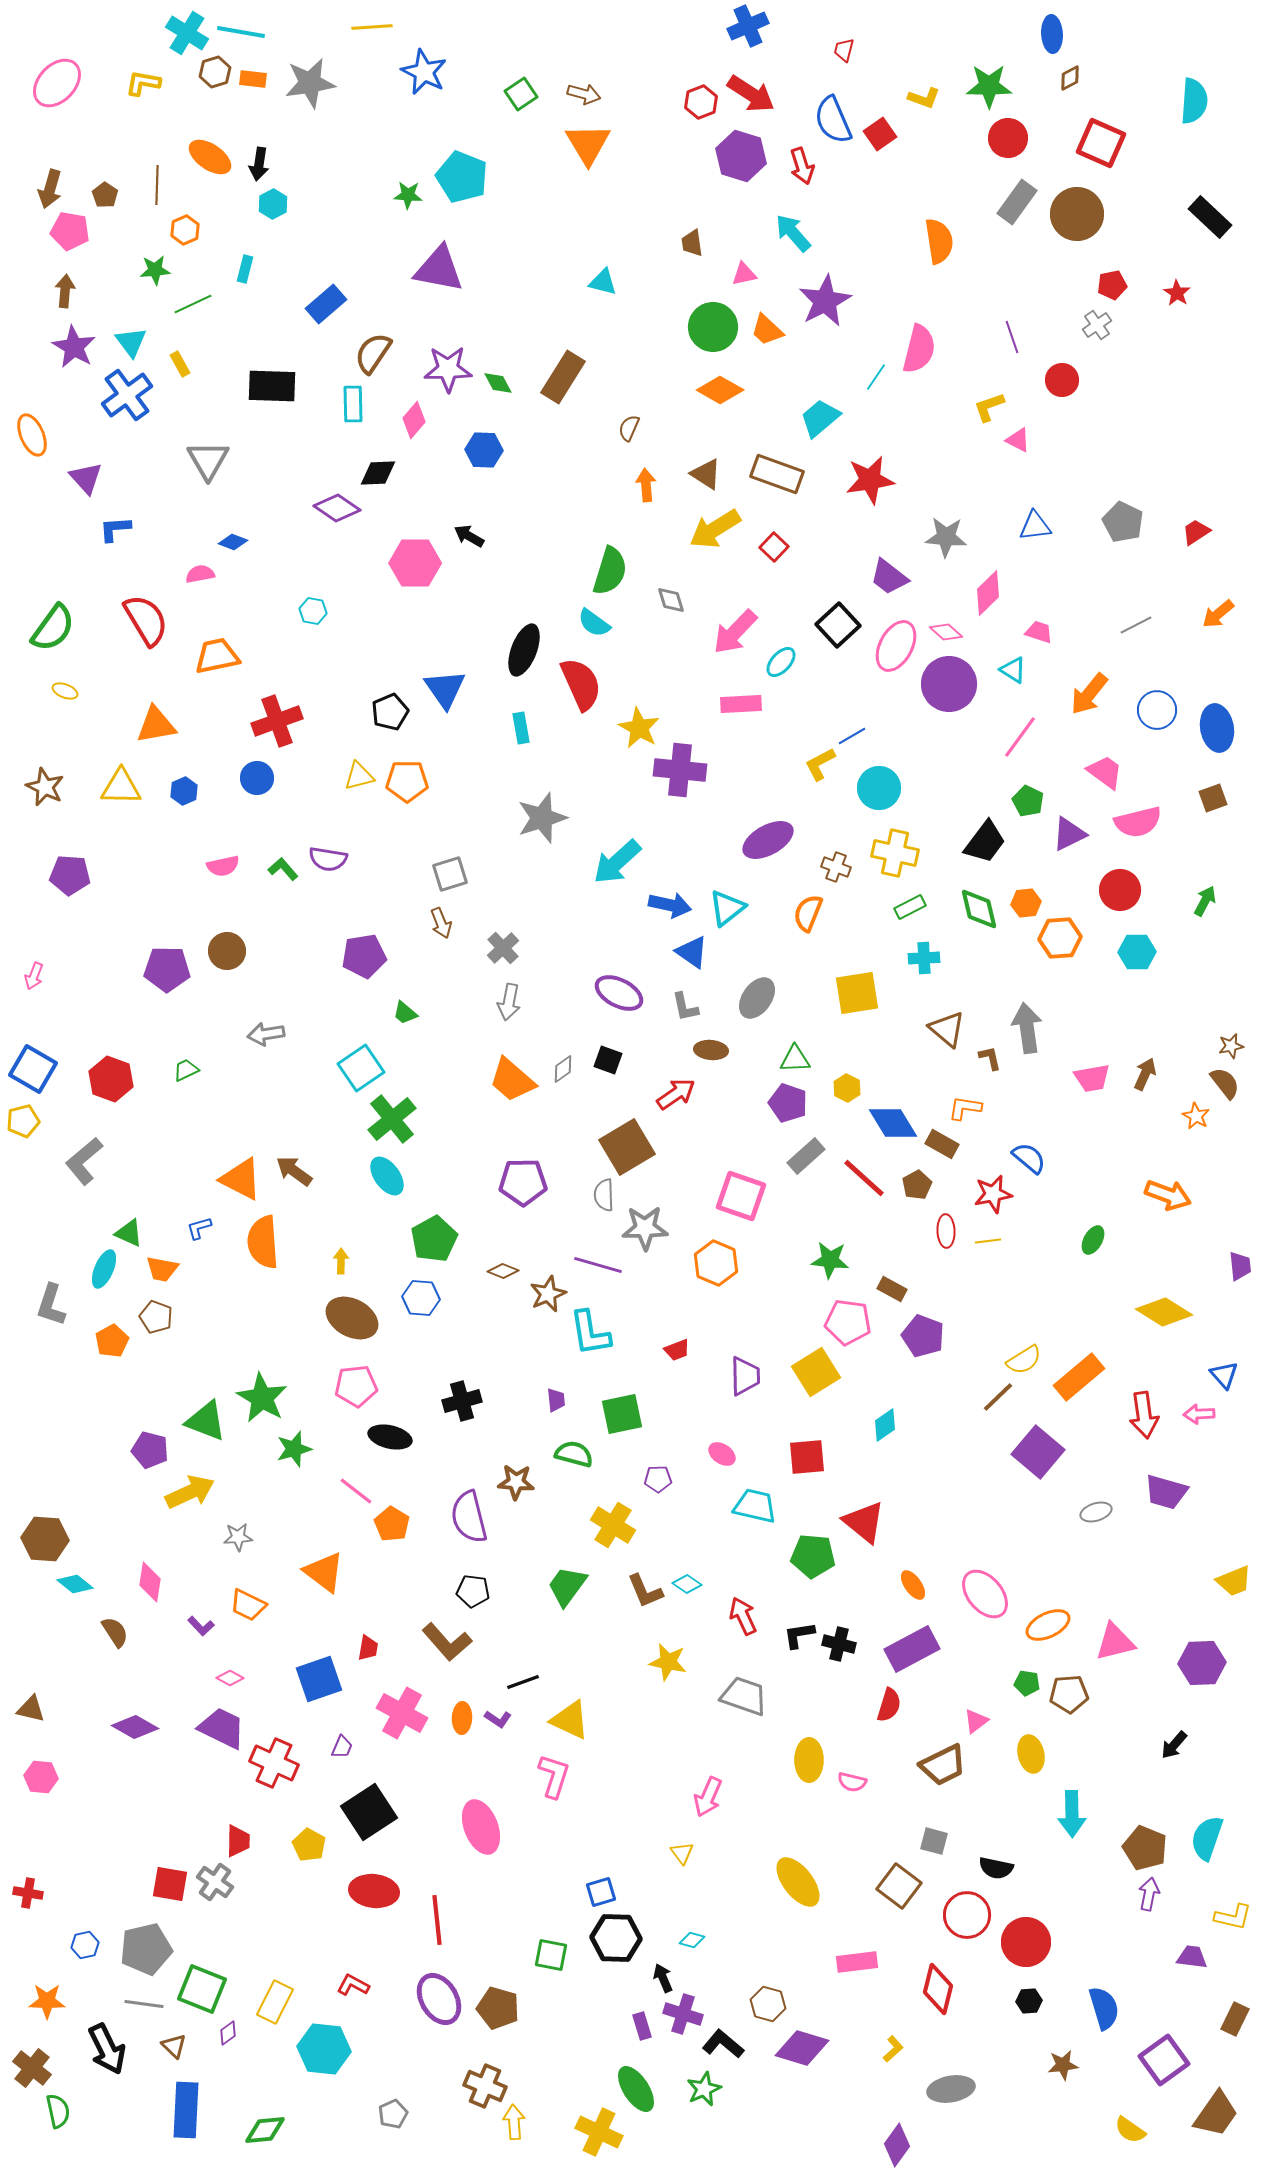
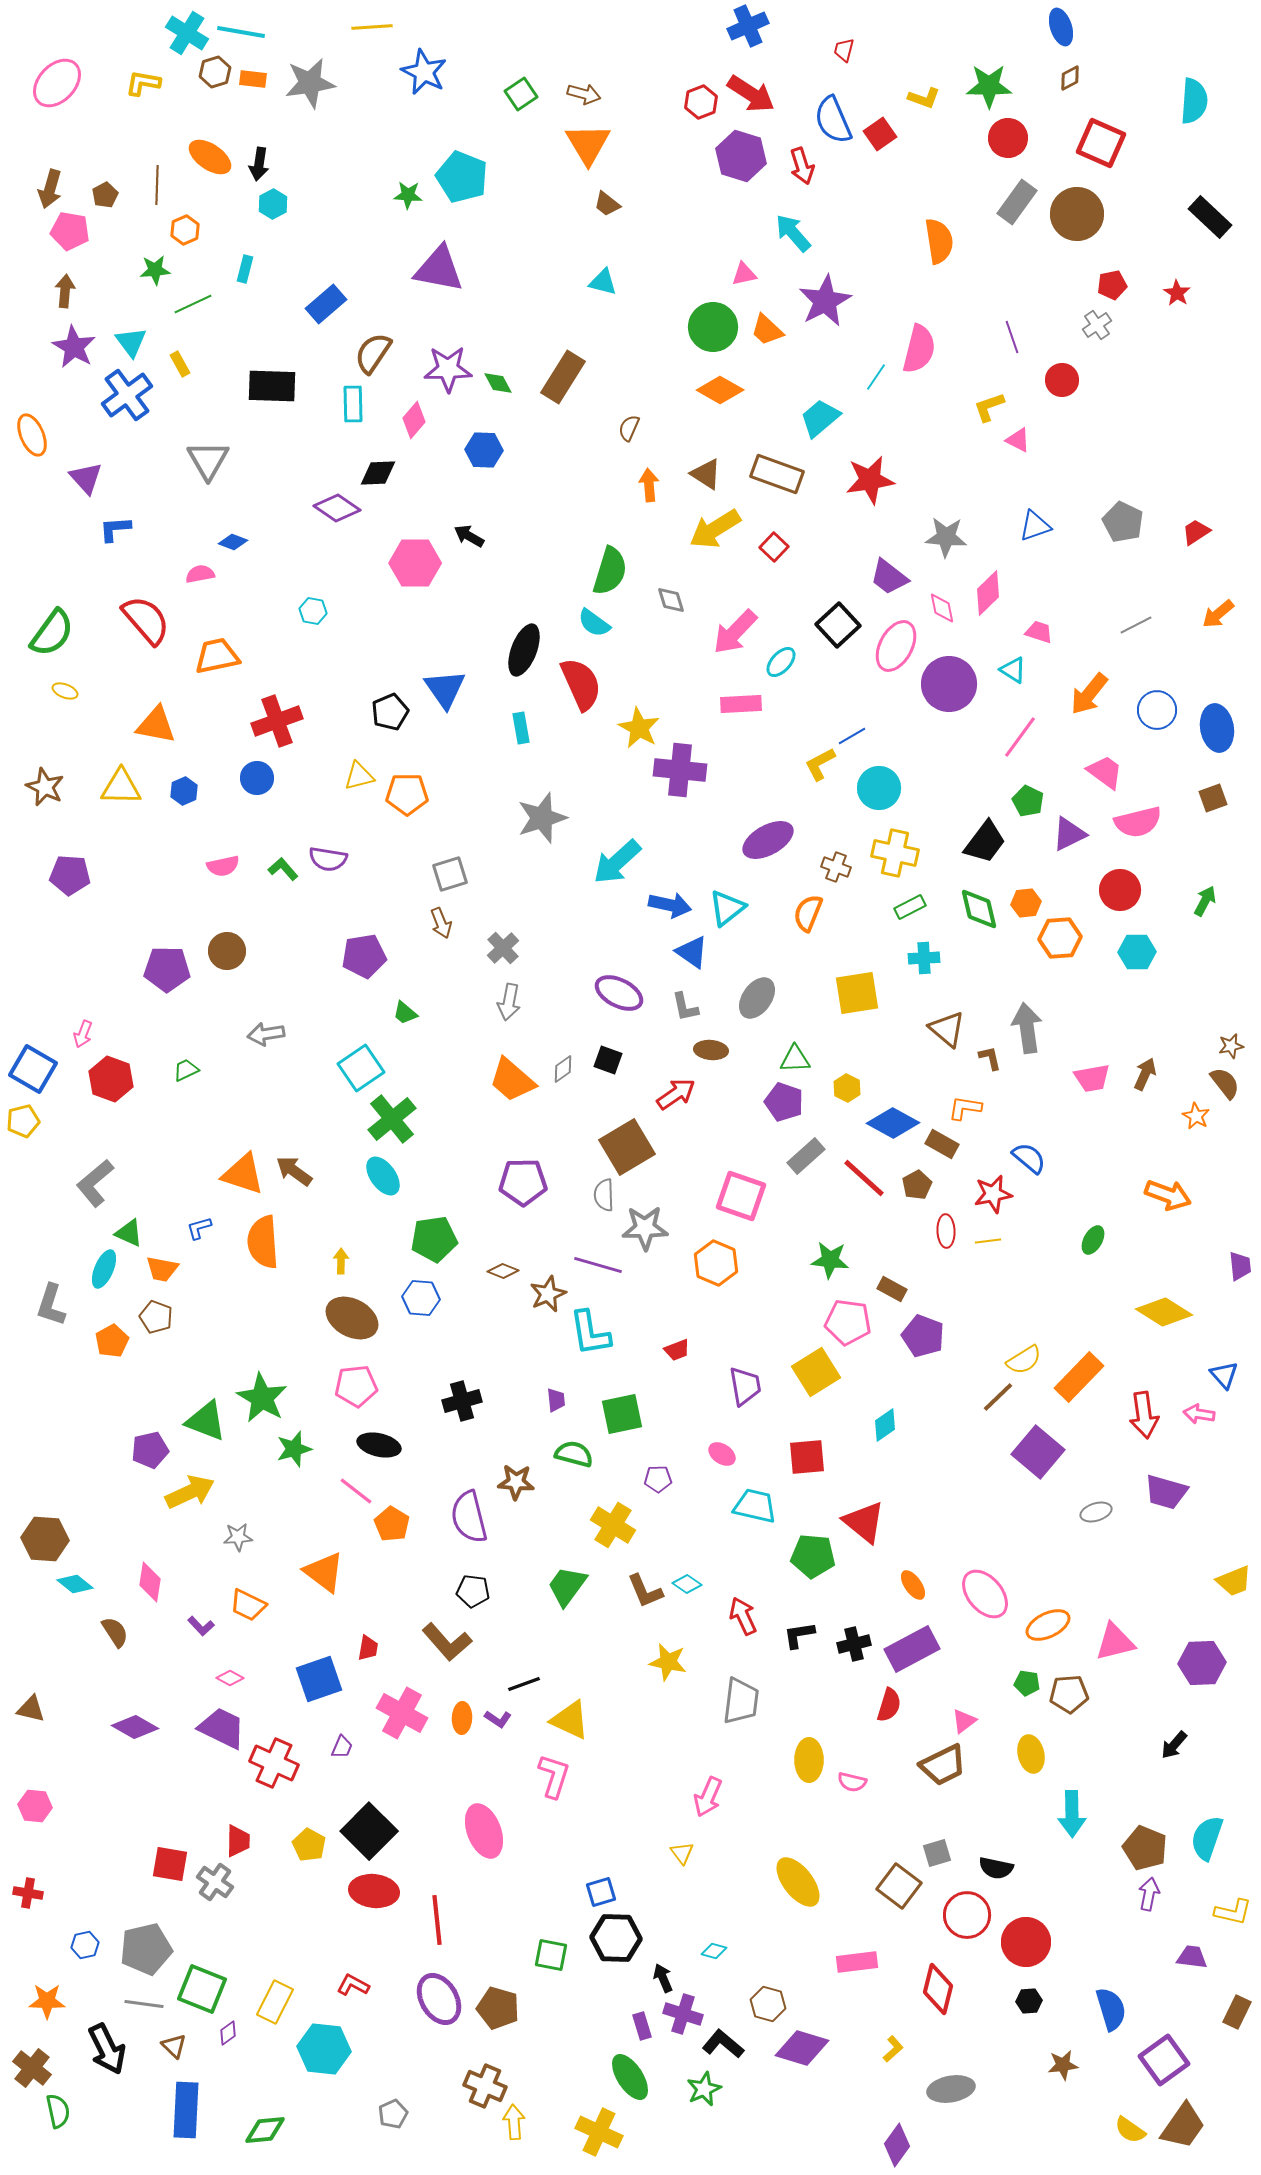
blue ellipse at (1052, 34): moved 9 px right, 7 px up; rotated 15 degrees counterclockwise
brown pentagon at (105, 195): rotated 10 degrees clockwise
brown trapezoid at (692, 243): moved 85 px left, 39 px up; rotated 44 degrees counterclockwise
orange arrow at (646, 485): moved 3 px right
blue triangle at (1035, 526): rotated 12 degrees counterclockwise
red semicircle at (146, 620): rotated 10 degrees counterclockwise
green semicircle at (53, 628): moved 1 px left, 5 px down
pink diamond at (946, 632): moved 4 px left, 24 px up; rotated 36 degrees clockwise
orange triangle at (156, 725): rotated 21 degrees clockwise
orange pentagon at (407, 781): moved 13 px down
pink arrow at (34, 976): moved 49 px right, 58 px down
purple pentagon at (788, 1103): moved 4 px left, 1 px up
blue diamond at (893, 1123): rotated 30 degrees counterclockwise
gray L-shape at (84, 1161): moved 11 px right, 22 px down
cyan ellipse at (387, 1176): moved 4 px left
orange triangle at (241, 1179): moved 2 px right, 5 px up; rotated 9 degrees counterclockwise
green pentagon at (434, 1239): rotated 21 degrees clockwise
purple trapezoid at (745, 1376): moved 10 px down; rotated 9 degrees counterclockwise
orange rectangle at (1079, 1377): rotated 6 degrees counterclockwise
pink arrow at (1199, 1414): rotated 12 degrees clockwise
black ellipse at (390, 1437): moved 11 px left, 8 px down
purple pentagon at (150, 1450): rotated 27 degrees counterclockwise
black cross at (839, 1644): moved 15 px right; rotated 28 degrees counterclockwise
black line at (523, 1682): moved 1 px right, 2 px down
gray trapezoid at (744, 1696): moved 3 px left, 5 px down; rotated 78 degrees clockwise
pink triangle at (976, 1721): moved 12 px left
pink hexagon at (41, 1777): moved 6 px left, 29 px down
black square at (369, 1812): moved 19 px down; rotated 12 degrees counterclockwise
pink ellipse at (481, 1827): moved 3 px right, 4 px down
gray square at (934, 1841): moved 3 px right, 12 px down; rotated 32 degrees counterclockwise
red square at (170, 1884): moved 20 px up
yellow L-shape at (1233, 1917): moved 5 px up
cyan diamond at (692, 1940): moved 22 px right, 11 px down
blue semicircle at (1104, 2008): moved 7 px right, 1 px down
brown rectangle at (1235, 2019): moved 2 px right, 7 px up
green ellipse at (636, 2089): moved 6 px left, 12 px up
brown trapezoid at (1216, 2114): moved 33 px left, 12 px down
